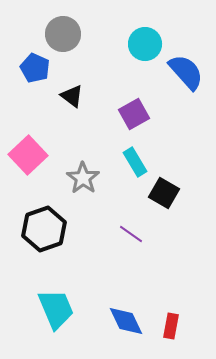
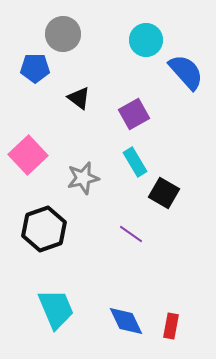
cyan circle: moved 1 px right, 4 px up
blue pentagon: rotated 24 degrees counterclockwise
black triangle: moved 7 px right, 2 px down
gray star: rotated 24 degrees clockwise
